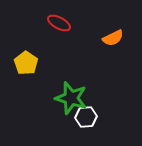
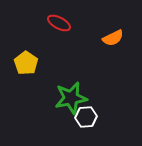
green star: rotated 28 degrees counterclockwise
